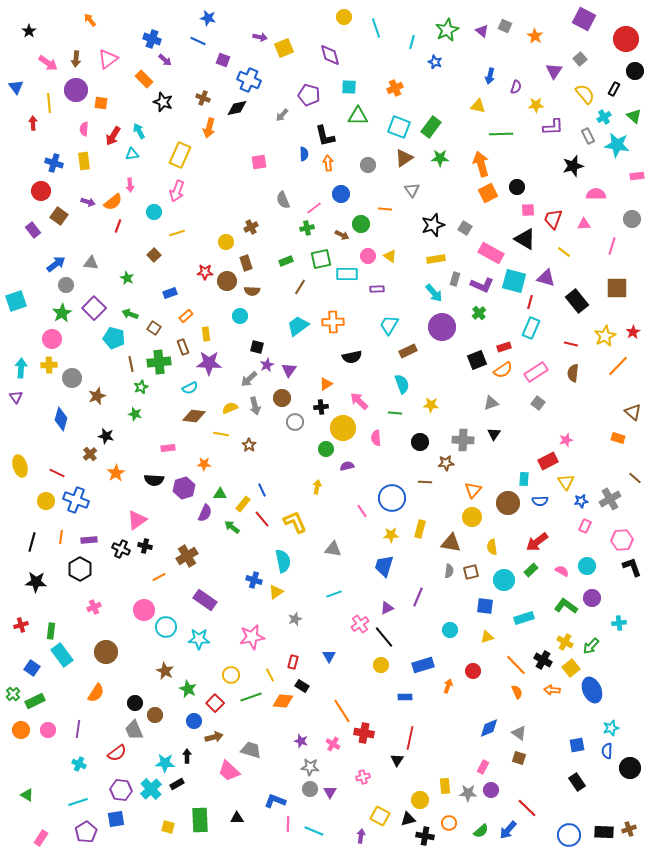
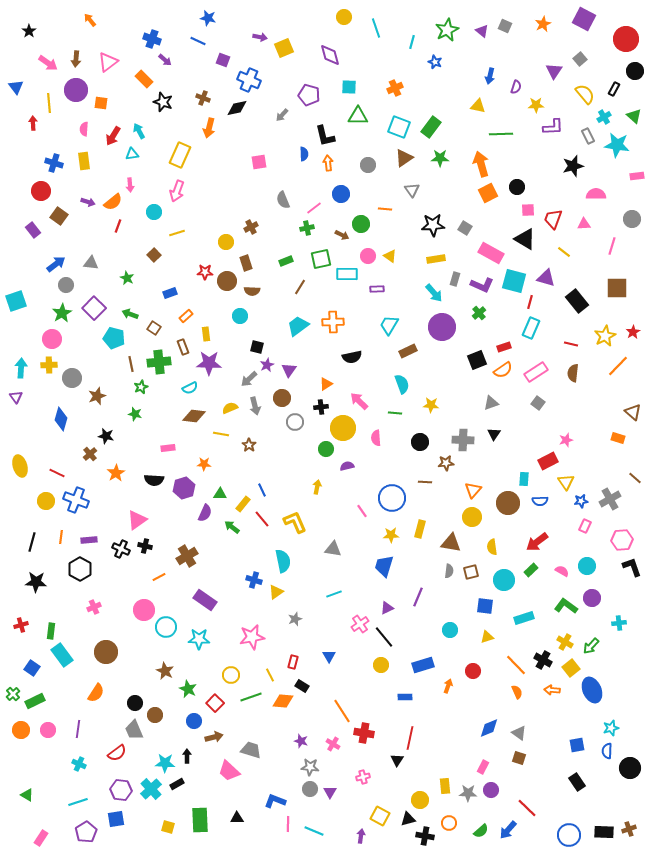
orange star at (535, 36): moved 8 px right, 12 px up; rotated 14 degrees clockwise
pink triangle at (108, 59): moved 3 px down
black star at (433, 225): rotated 15 degrees clockwise
